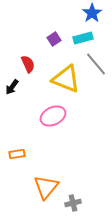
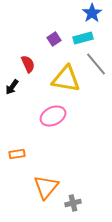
yellow triangle: rotated 12 degrees counterclockwise
